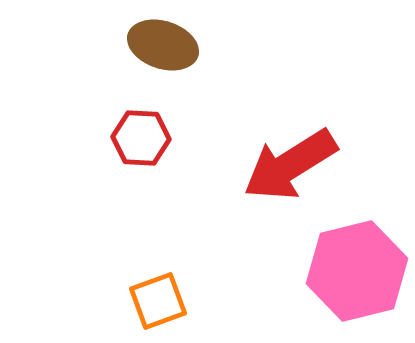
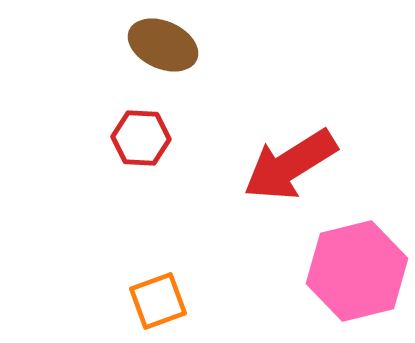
brown ellipse: rotated 6 degrees clockwise
